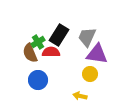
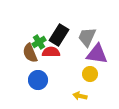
green cross: moved 1 px right
